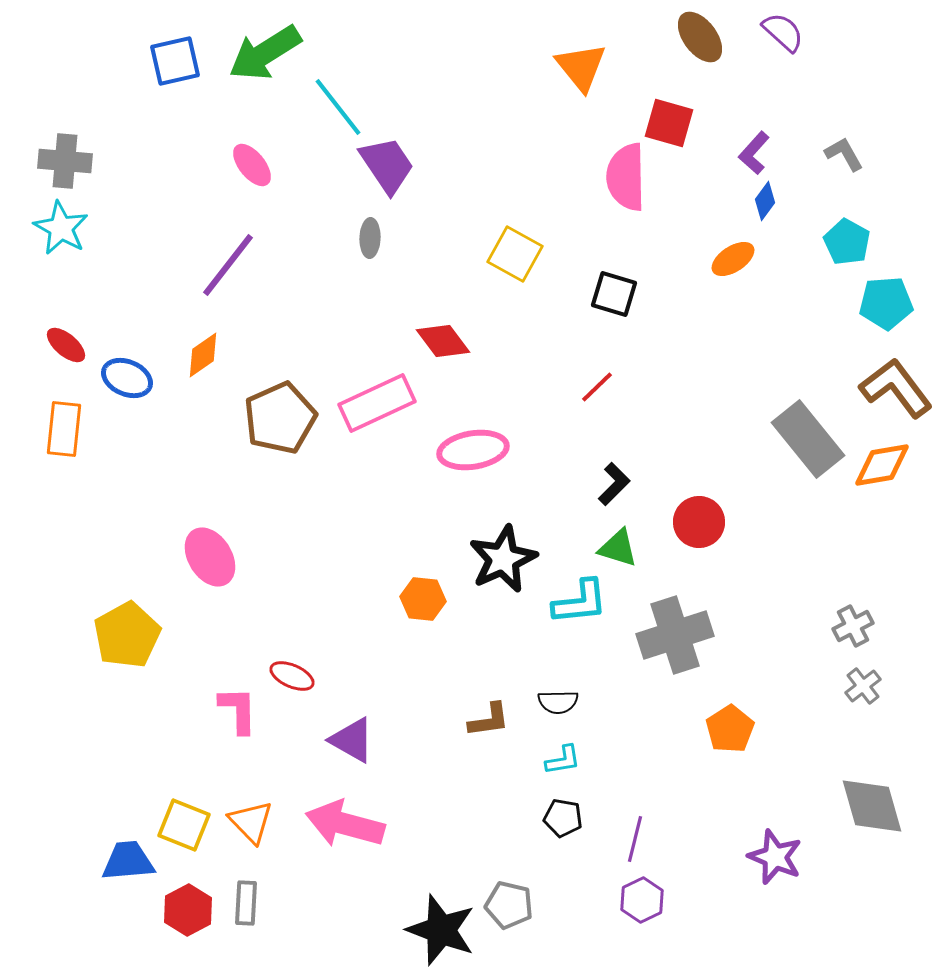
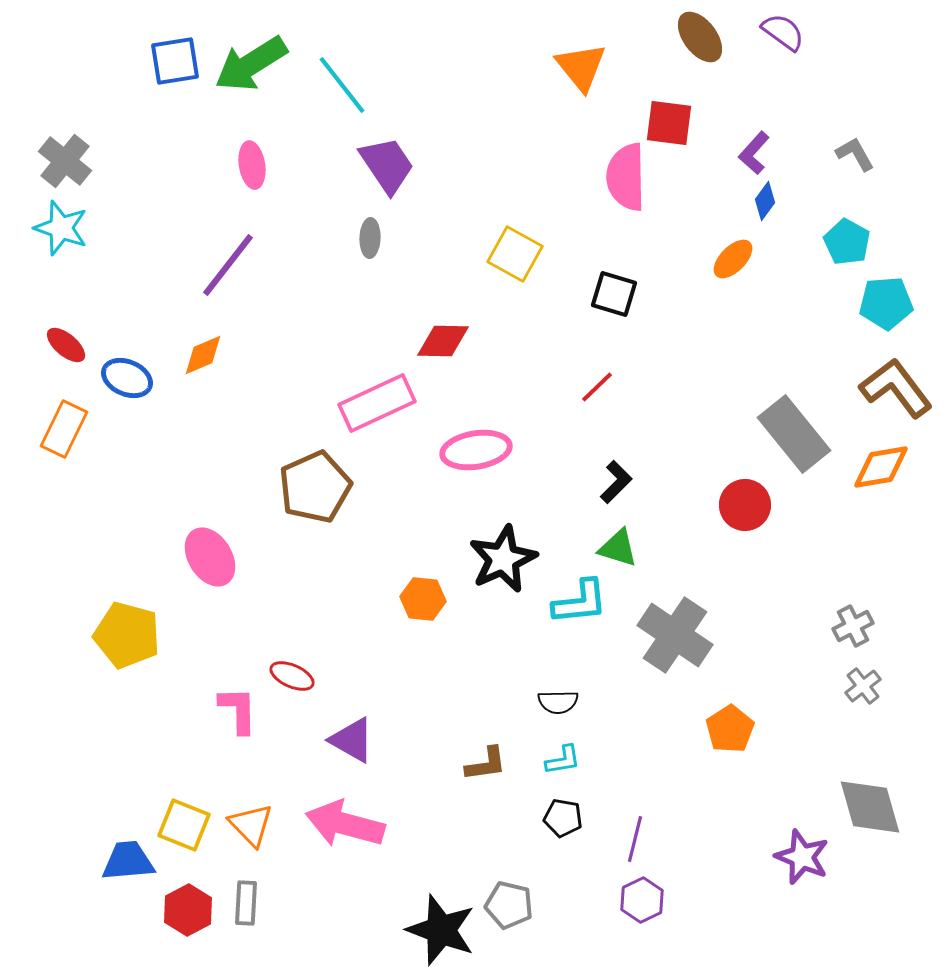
purple semicircle at (783, 32): rotated 6 degrees counterclockwise
green arrow at (265, 53): moved 14 px left, 11 px down
blue square at (175, 61): rotated 4 degrees clockwise
cyan line at (338, 107): moved 4 px right, 22 px up
red square at (669, 123): rotated 9 degrees counterclockwise
gray L-shape at (844, 154): moved 11 px right
gray cross at (65, 161): rotated 34 degrees clockwise
pink ellipse at (252, 165): rotated 30 degrees clockwise
cyan star at (61, 228): rotated 10 degrees counterclockwise
orange ellipse at (733, 259): rotated 12 degrees counterclockwise
red diamond at (443, 341): rotated 52 degrees counterclockwise
orange diamond at (203, 355): rotated 12 degrees clockwise
brown pentagon at (280, 418): moved 35 px right, 69 px down
orange rectangle at (64, 429): rotated 20 degrees clockwise
gray rectangle at (808, 439): moved 14 px left, 5 px up
pink ellipse at (473, 450): moved 3 px right
orange diamond at (882, 465): moved 1 px left, 2 px down
black L-shape at (614, 484): moved 2 px right, 2 px up
red circle at (699, 522): moved 46 px right, 17 px up
yellow pentagon at (127, 635): rotated 28 degrees counterclockwise
gray cross at (675, 635): rotated 38 degrees counterclockwise
brown L-shape at (489, 720): moved 3 px left, 44 px down
gray diamond at (872, 806): moved 2 px left, 1 px down
orange triangle at (251, 822): moved 3 px down
purple star at (775, 857): moved 27 px right
